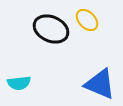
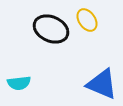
yellow ellipse: rotated 10 degrees clockwise
blue triangle: moved 2 px right
